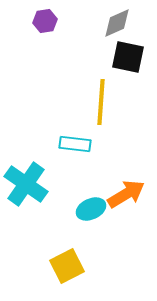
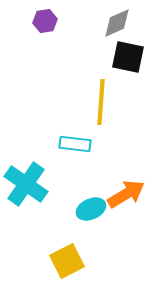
yellow square: moved 5 px up
